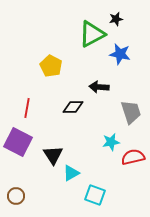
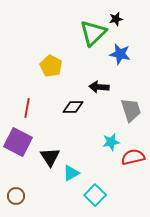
green triangle: moved 1 px right, 1 px up; rotated 16 degrees counterclockwise
gray trapezoid: moved 2 px up
black triangle: moved 3 px left, 2 px down
cyan square: rotated 25 degrees clockwise
